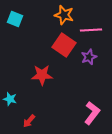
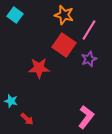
cyan square: moved 4 px up; rotated 14 degrees clockwise
pink line: moved 2 px left; rotated 55 degrees counterclockwise
purple star: moved 2 px down
red star: moved 3 px left, 7 px up
cyan star: moved 1 px right, 2 px down
pink L-shape: moved 6 px left, 4 px down
red arrow: moved 2 px left, 2 px up; rotated 88 degrees counterclockwise
